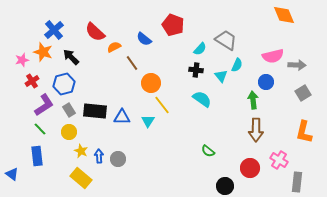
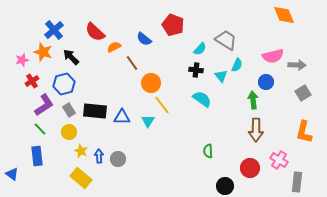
green semicircle at (208, 151): rotated 48 degrees clockwise
